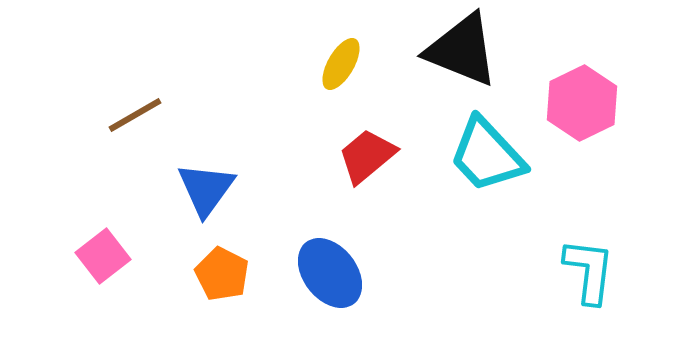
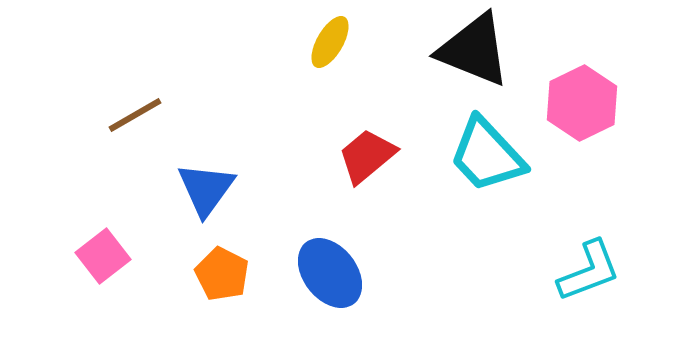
black triangle: moved 12 px right
yellow ellipse: moved 11 px left, 22 px up
cyan L-shape: rotated 62 degrees clockwise
